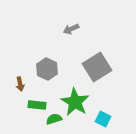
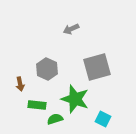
gray square: rotated 16 degrees clockwise
green star: moved 3 px up; rotated 12 degrees counterclockwise
green semicircle: moved 1 px right
